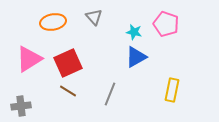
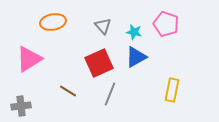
gray triangle: moved 9 px right, 9 px down
red square: moved 31 px right
